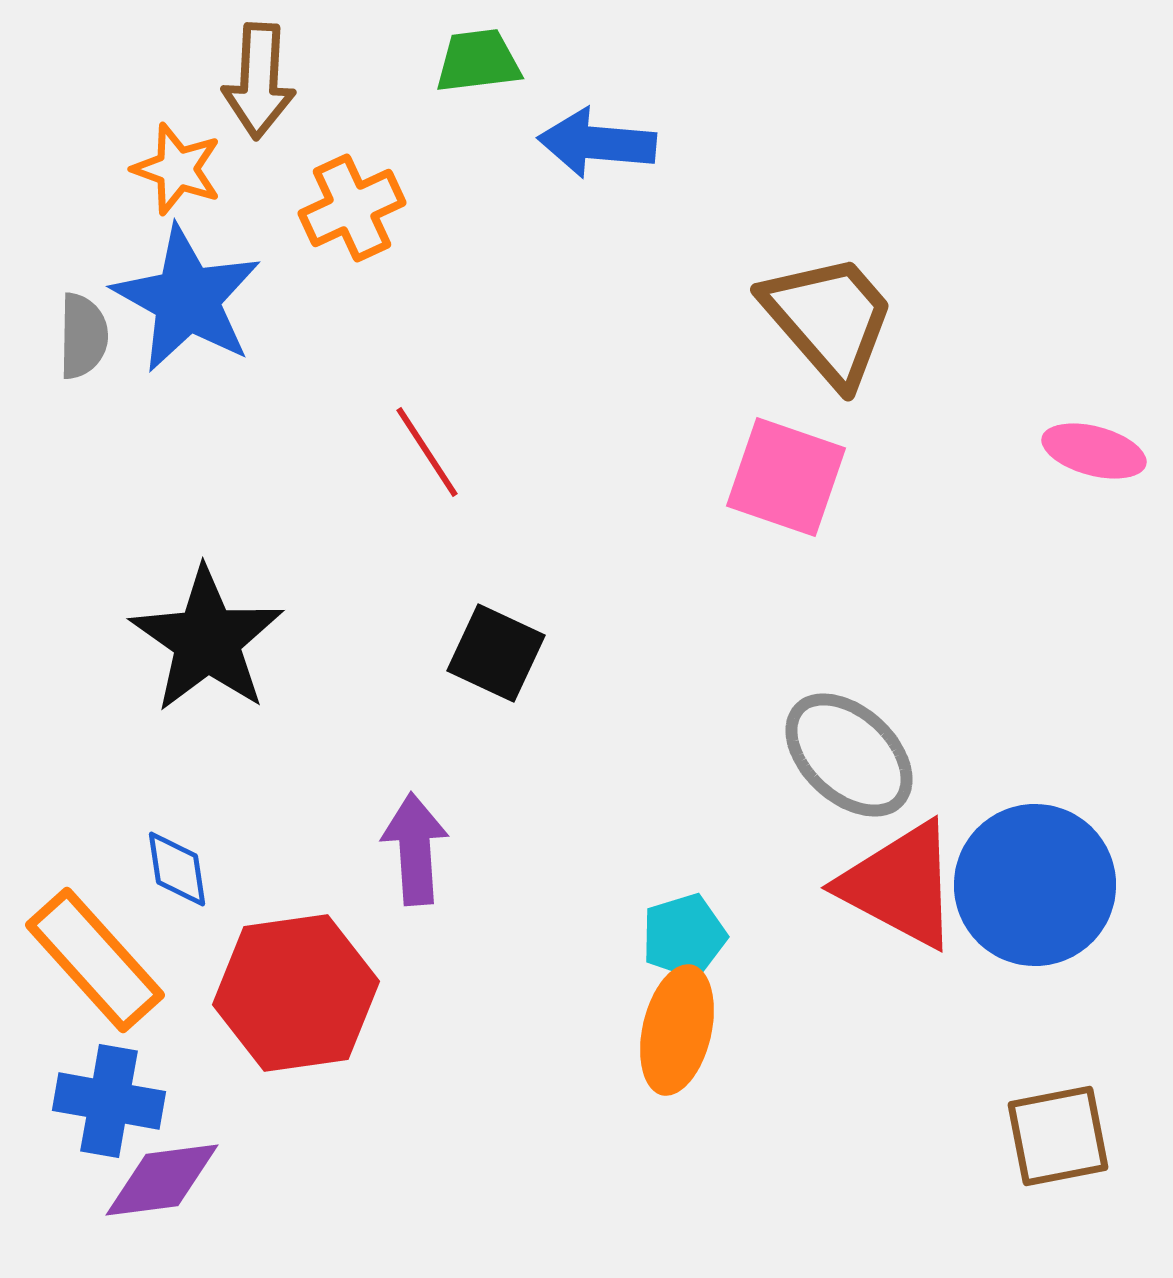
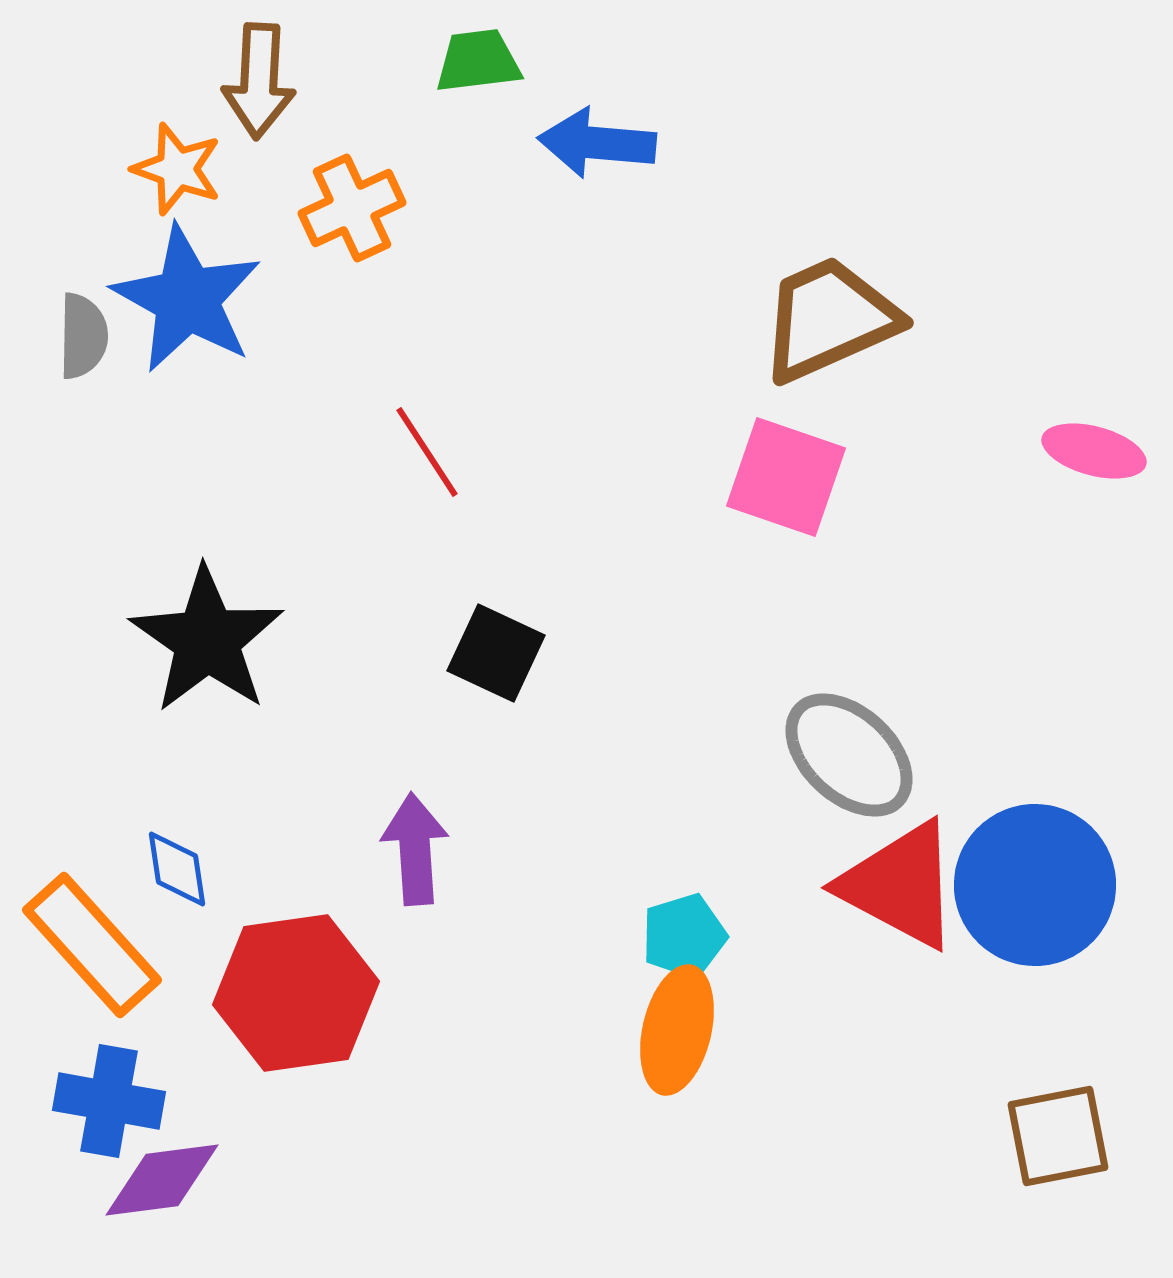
brown trapezoid: rotated 73 degrees counterclockwise
orange rectangle: moved 3 px left, 15 px up
